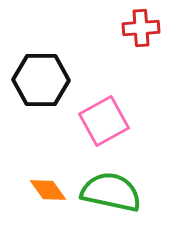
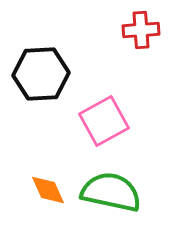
red cross: moved 2 px down
black hexagon: moved 6 px up; rotated 4 degrees counterclockwise
orange diamond: rotated 12 degrees clockwise
